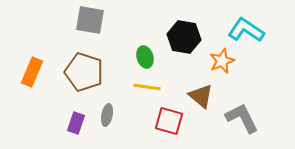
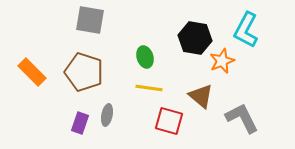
cyan L-shape: rotated 96 degrees counterclockwise
black hexagon: moved 11 px right, 1 px down
orange rectangle: rotated 68 degrees counterclockwise
yellow line: moved 2 px right, 1 px down
purple rectangle: moved 4 px right
